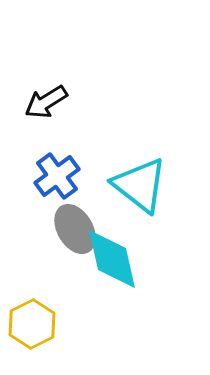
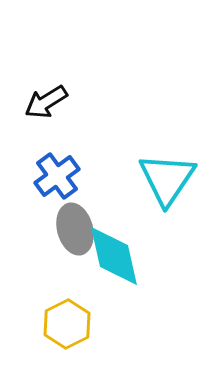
cyan triangle: moved 27 px right, 6 px up; rotated 26 degrees clockwise
gray ellipse: rotated 15 degrees clockwise
cyan diamond: moved 2 px right, 3 px up
yellow hexagon: moved 35 px right
